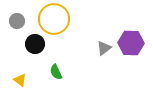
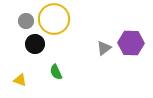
gray circle: moved 9 px right
yellow triangle: rotated 16 degrees counterclockwise
